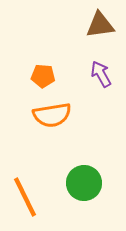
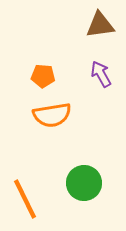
orange line: moved 2 px down
